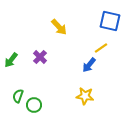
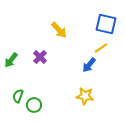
blue square: moved 4 px left, 3 px down
yellow arrow: moved 3 px down
